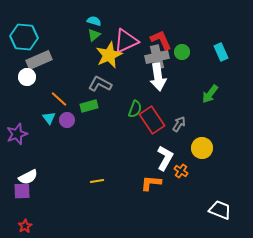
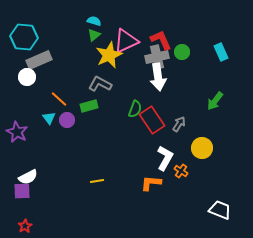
green arrow: moved 5 px right, 7 px down
purple star: moved 2 px up; rotated 25 degrees counterclockwise
